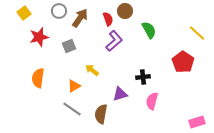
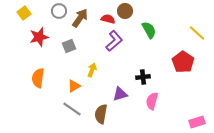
red semicircle: rotated 56 degrees counterclockwise
yellow arrow: rotated 72 degrees clockwise
